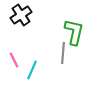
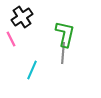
black cross: moved 1 px right, 2 px down
green L-shape: moved 9 px left, 2 px down
pink line: moved 3 px left, 21 px up
